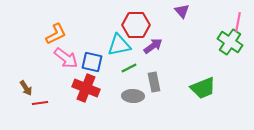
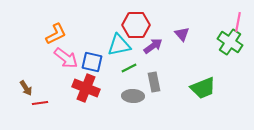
purple triangle: moved 23 px down
